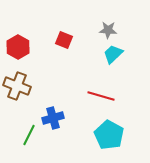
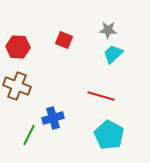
red hexagon: rotated 25 degrees counterclockwise
